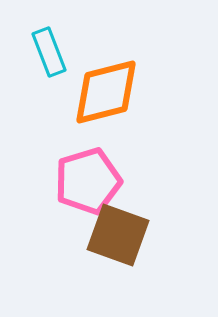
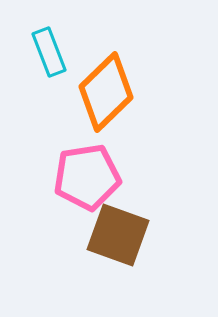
orange diamond: rotated 30 degrees counterclockwise
pink pentagon: moved 1 px left, 4 px up; rotated 8 degrees clockwise
